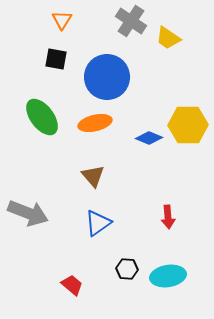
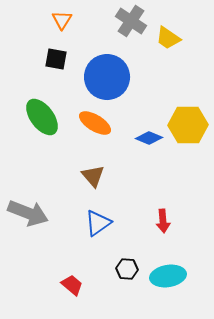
orange ellipse: rotated 44 degrees clockwise
red arrow: moved 5 px left, 4 px down
